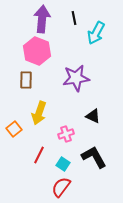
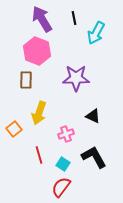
purple arrow: rotated 36 degrees counterclockwise
purple star: rotated 8 degrees clockwise
red line: rotated 42 degrees counterclockwise
